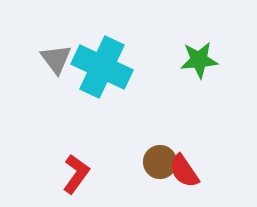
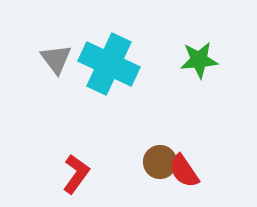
cyan cross: moved 7 px right, 3 px up
